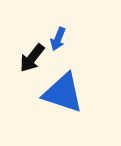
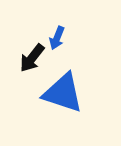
blue arrow: moved 1 px left, 1 px up
